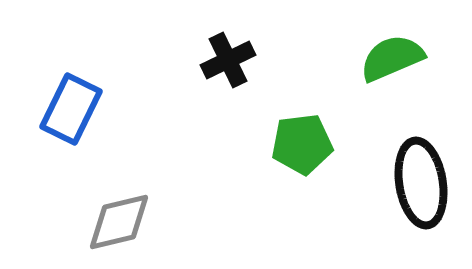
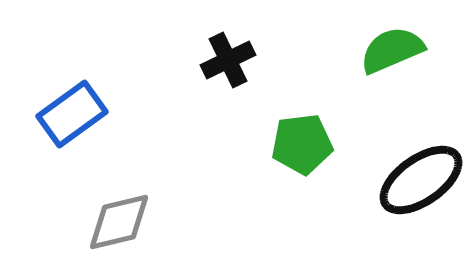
green semicircle: moved 8 px up
blue rectangle: moved 1 px right, 5 px down; rotated 28 degrees clockwise
black ellipse: moved 3 px up; rotated 64 degrees clockwise
